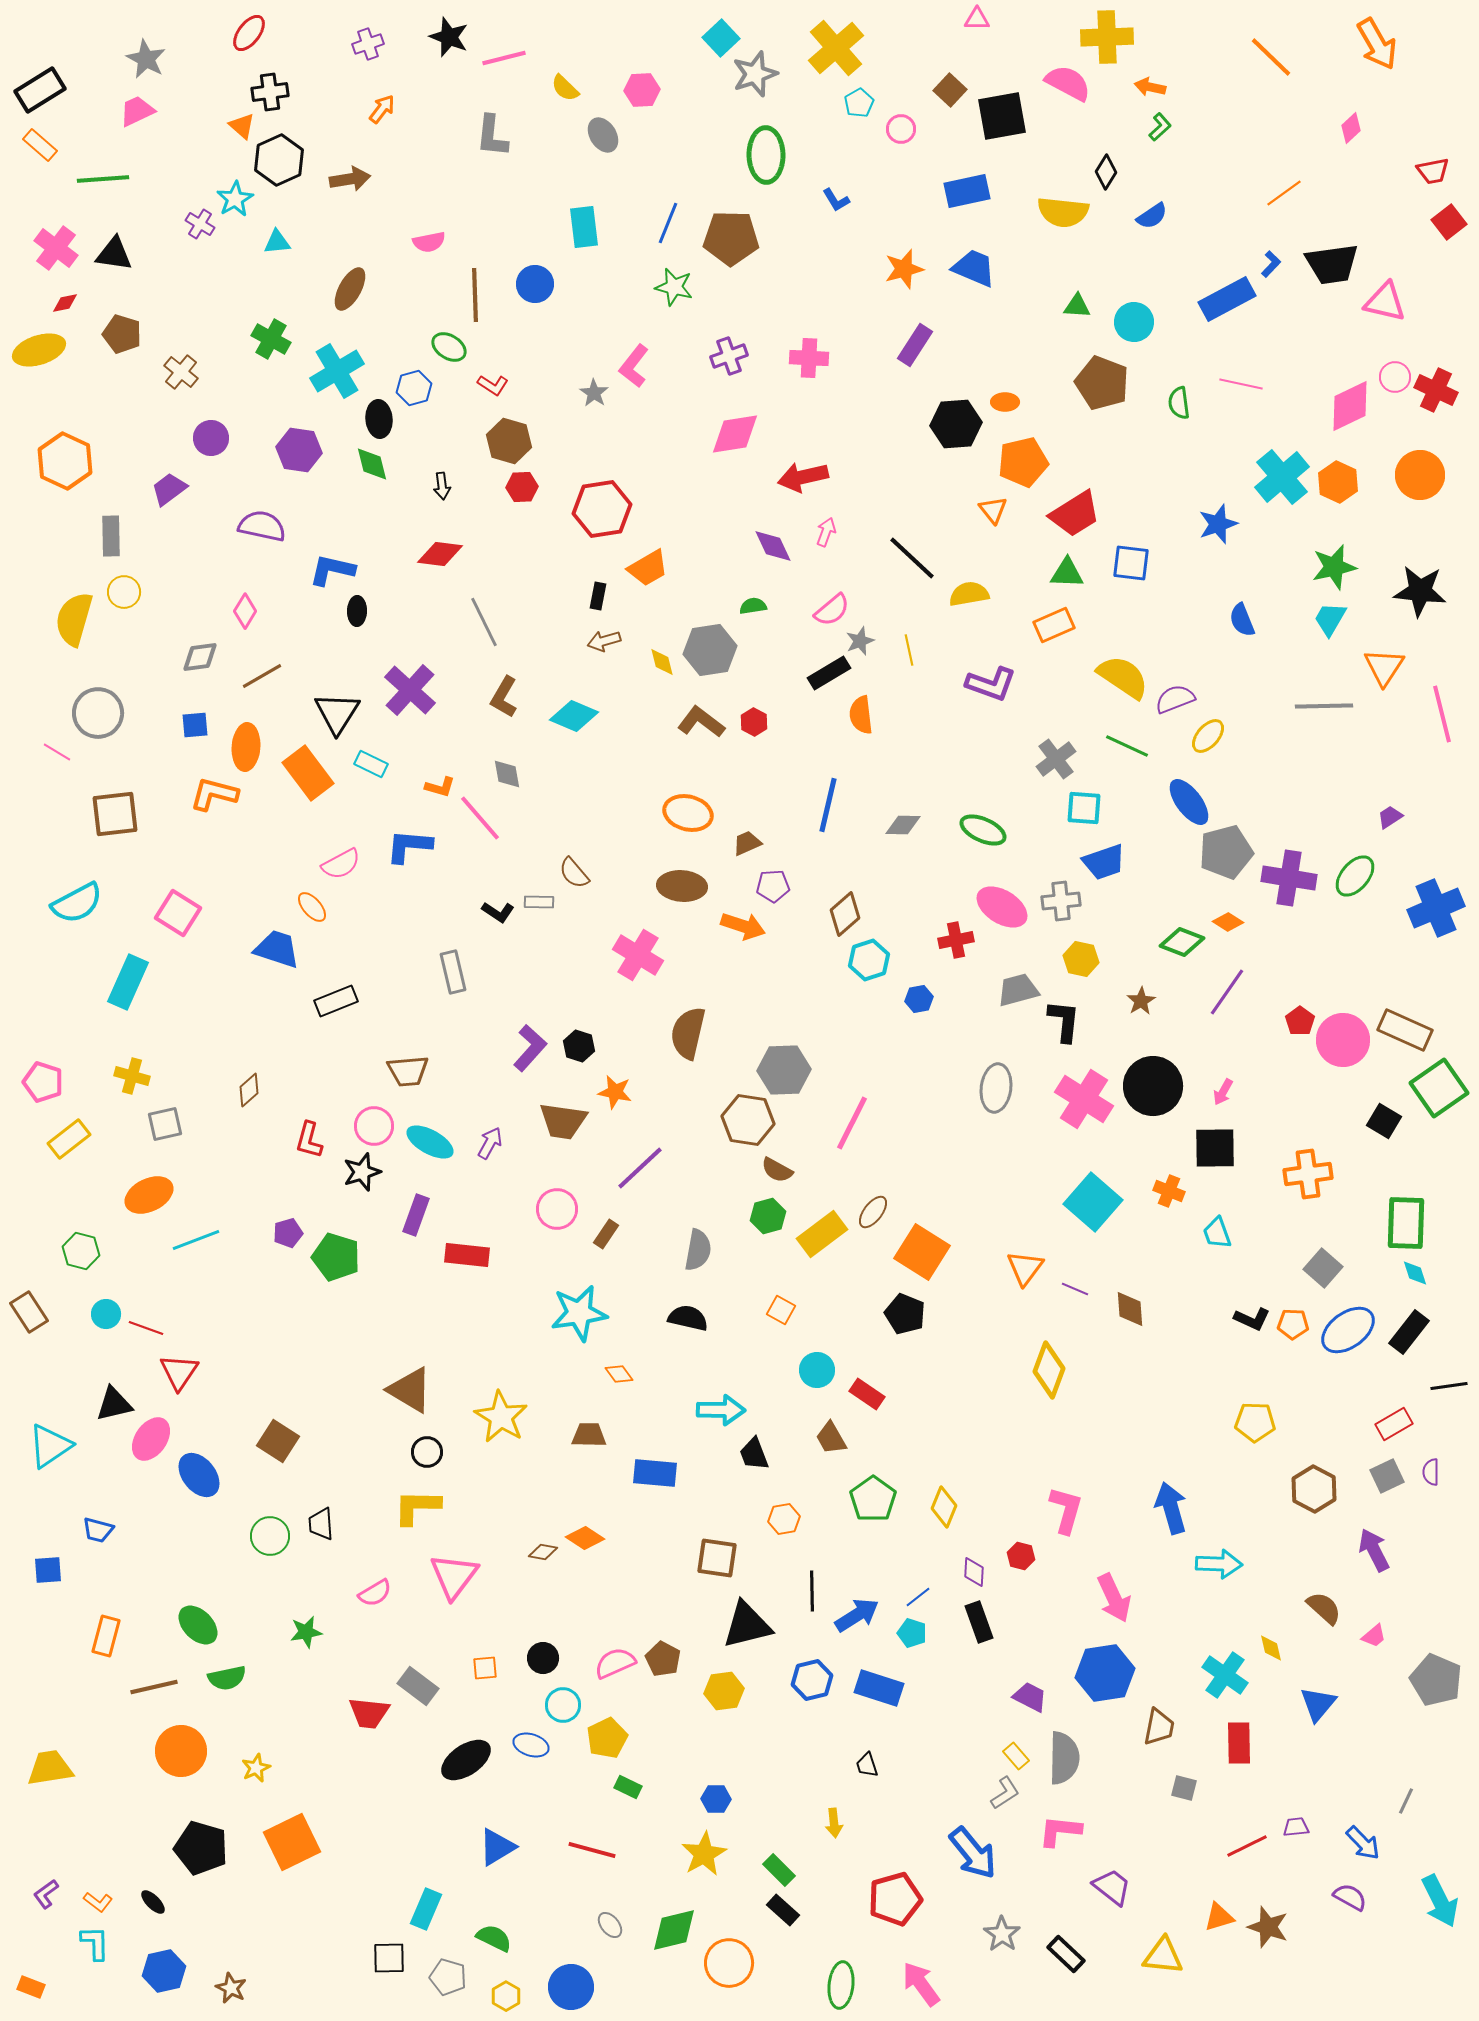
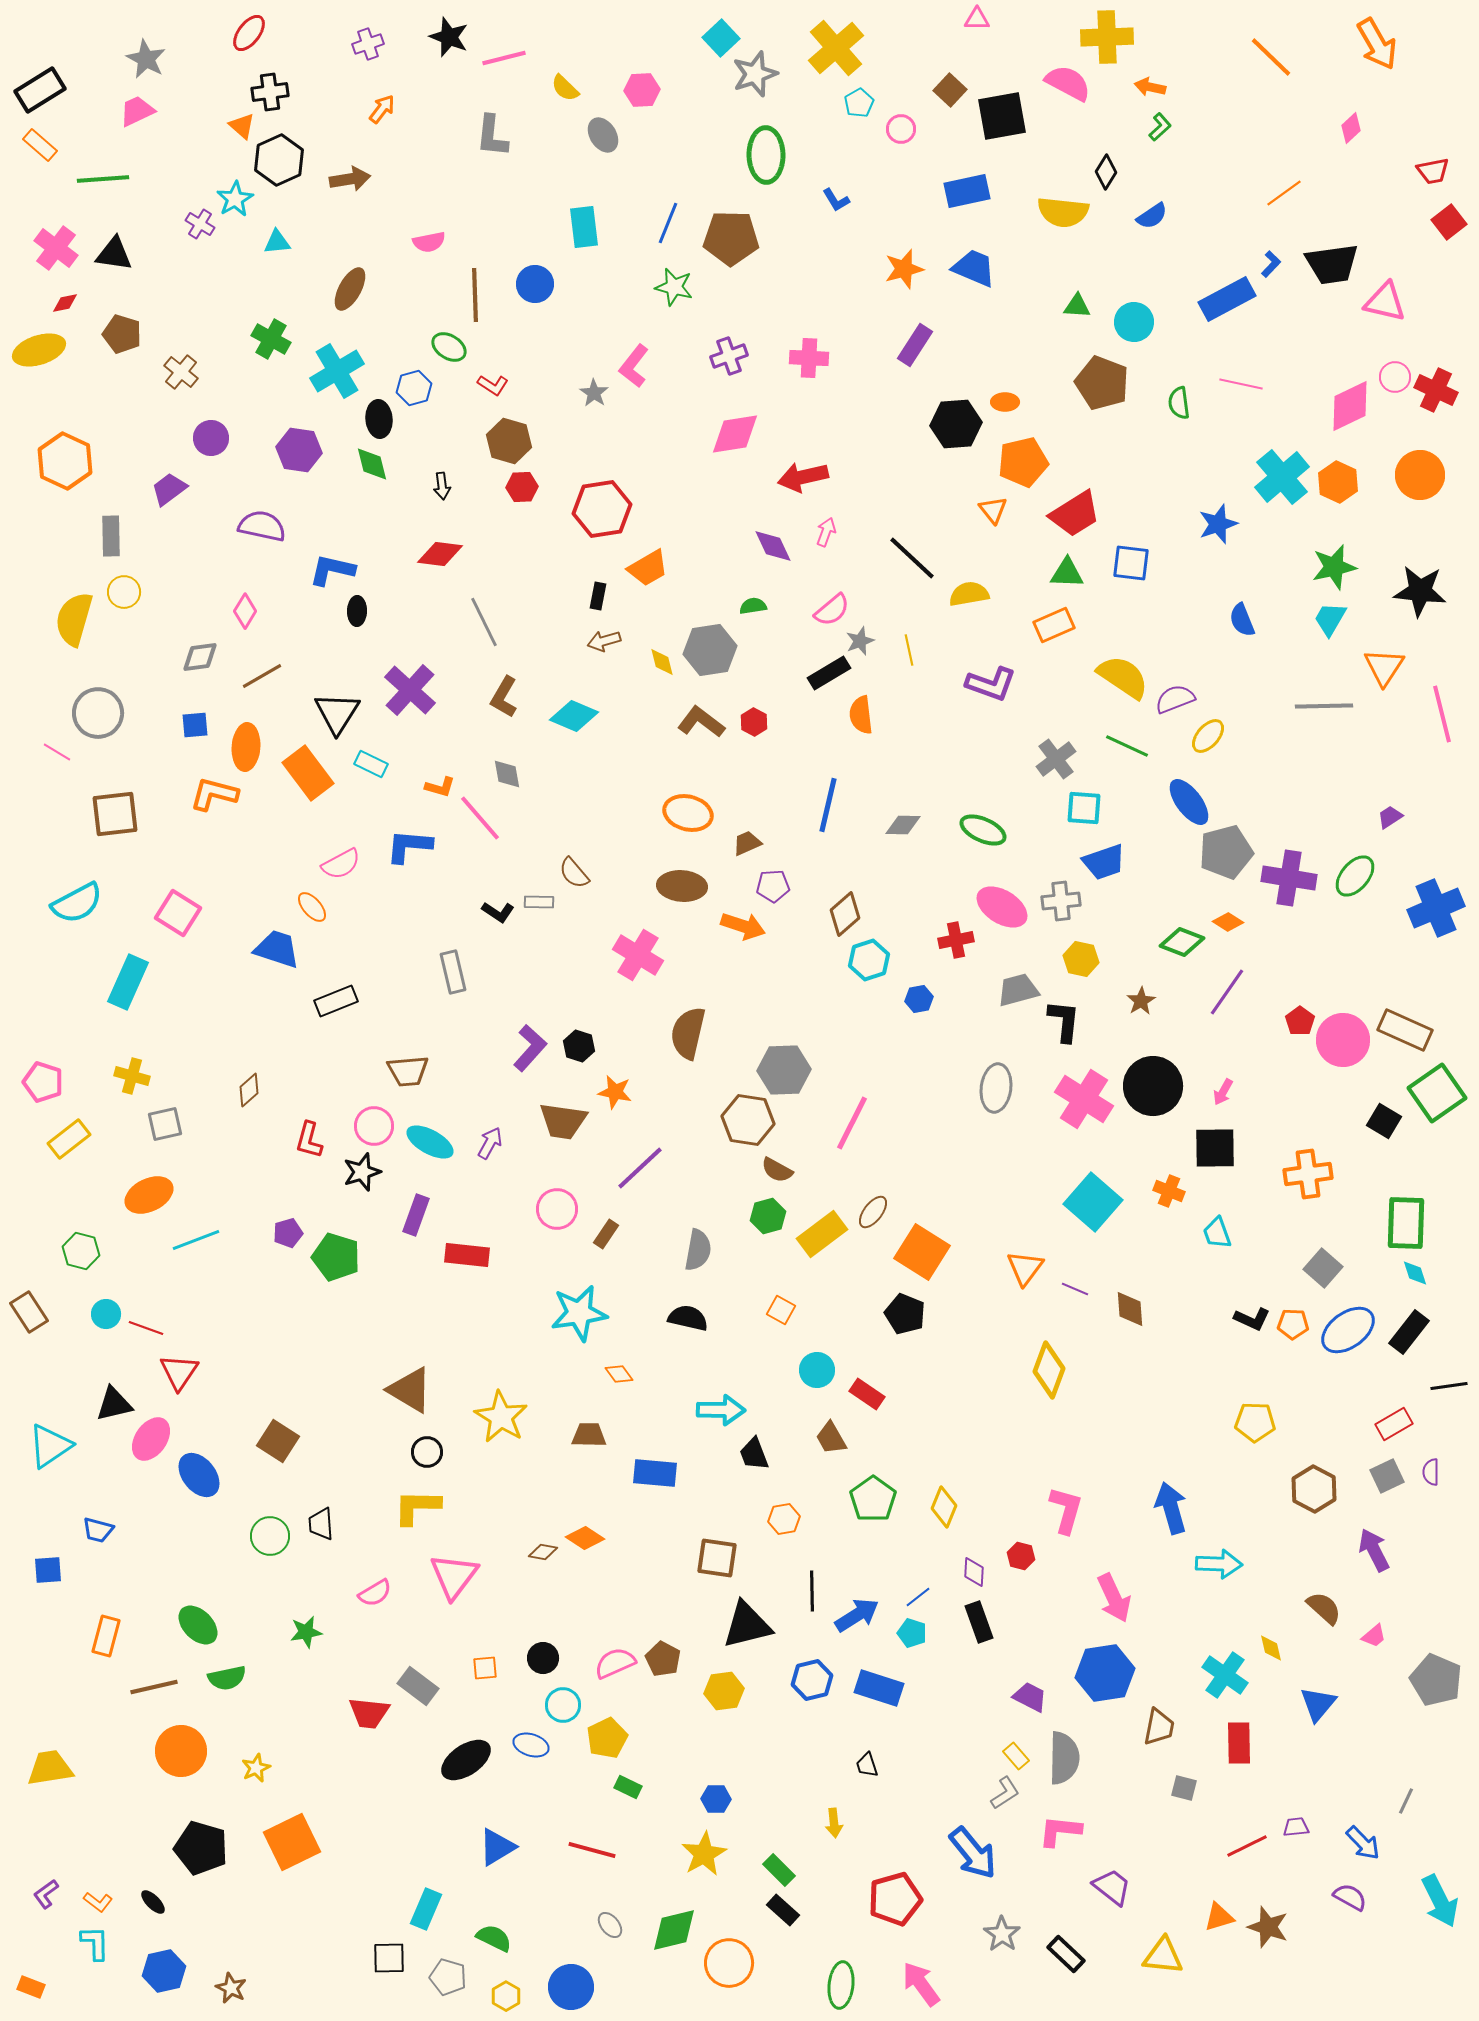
green square at (1439, 1088): moved 2 px left, 5 px down
